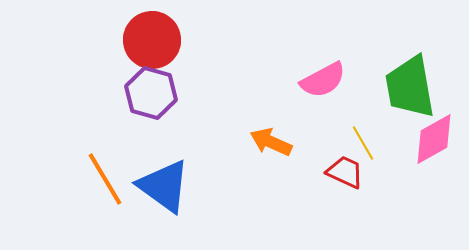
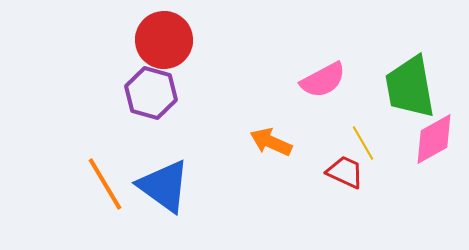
red circle: moved 12 px right
orange line: moved 5 px down
